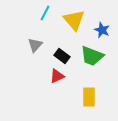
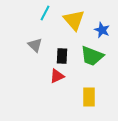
gray triangle: rotated 28 degrees counterclockwise
black rectangle: rotated 56 degrees clockwise
